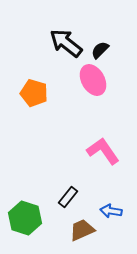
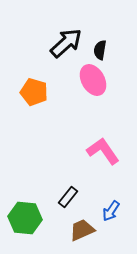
black arrow: rotated 100 degrees clockwise
black semicircle: rotated 36 degrees counterclockwise
orange pentagon: moved 1 px up
blue arrow: rotated 65 degrees counterclockwise
green hexagon: rotated 12 degrees counterclockwise
